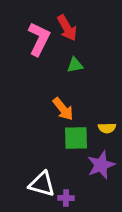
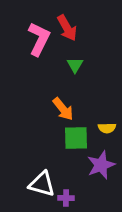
green triangle: rotated 48 degrees counterclockwise
